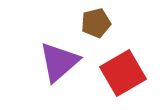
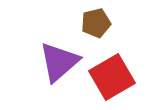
red square: moved 11 px left, 4 px down
